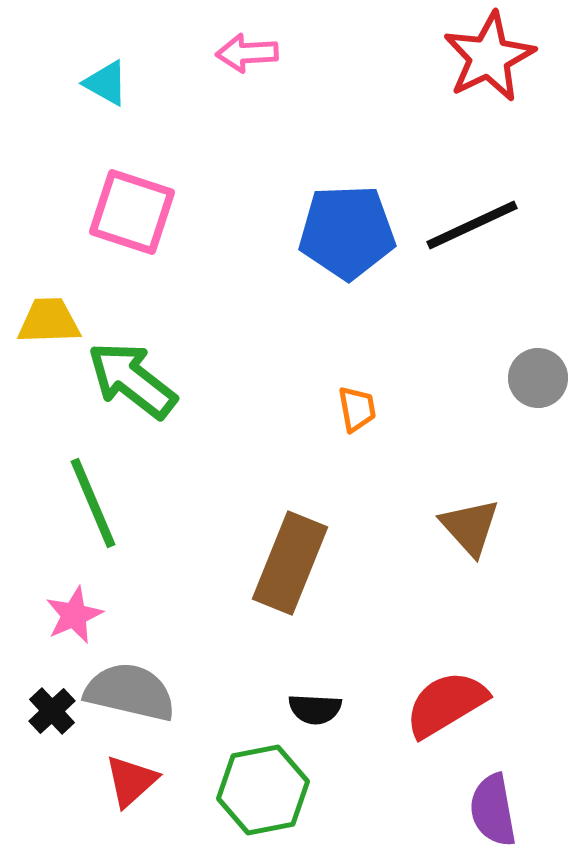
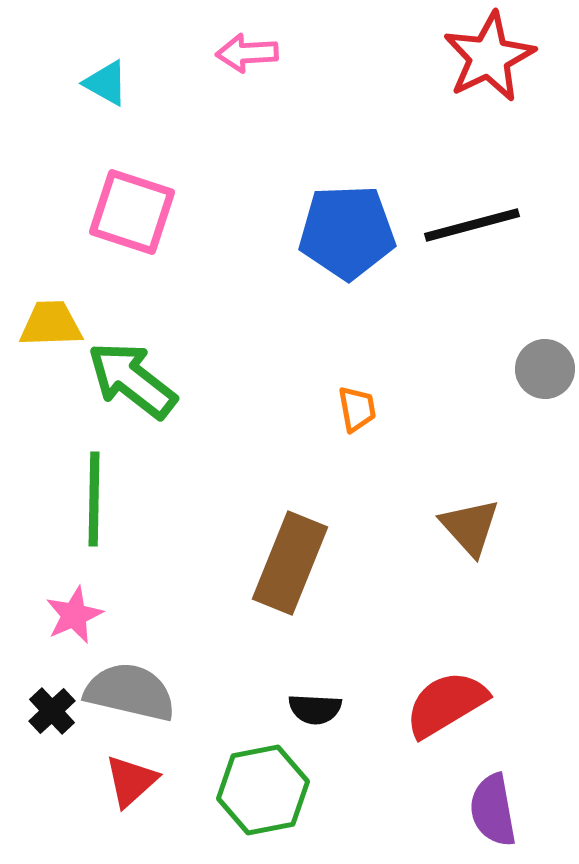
black line: rotated 10 degrees clockwise
yellow trapezoid: moved 2 px right, 3 px down
gray circle: moved 7 px right, 9 px up
green line: moved 1 px right, 4 px up; rotated 24 degrees clockwise
